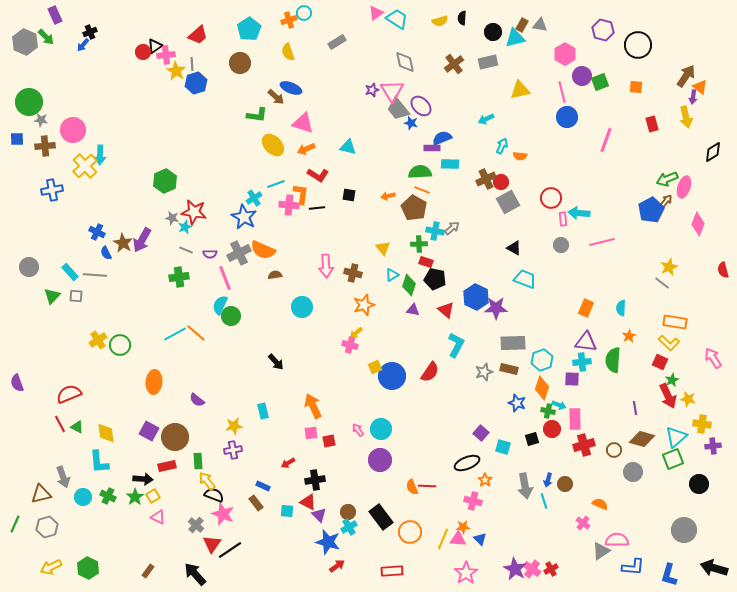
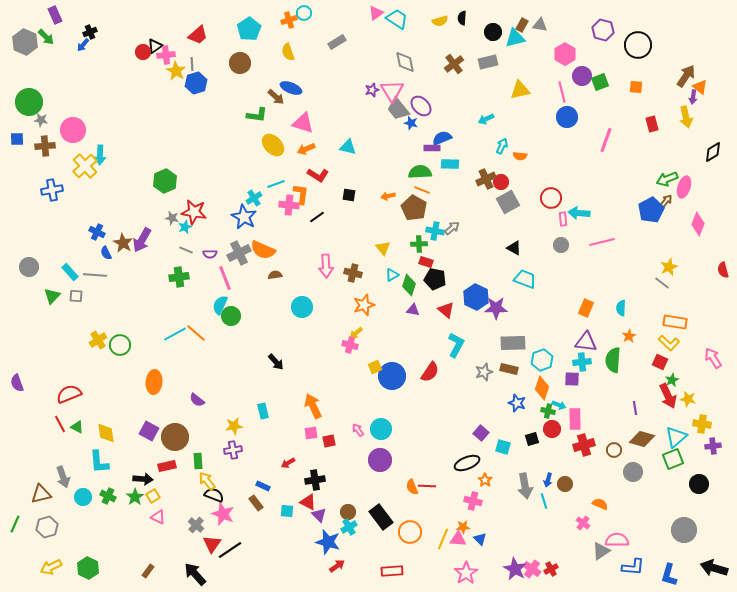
black line at (317, 208): moved 9 px down; rotated 28 degrees counterclockwise
